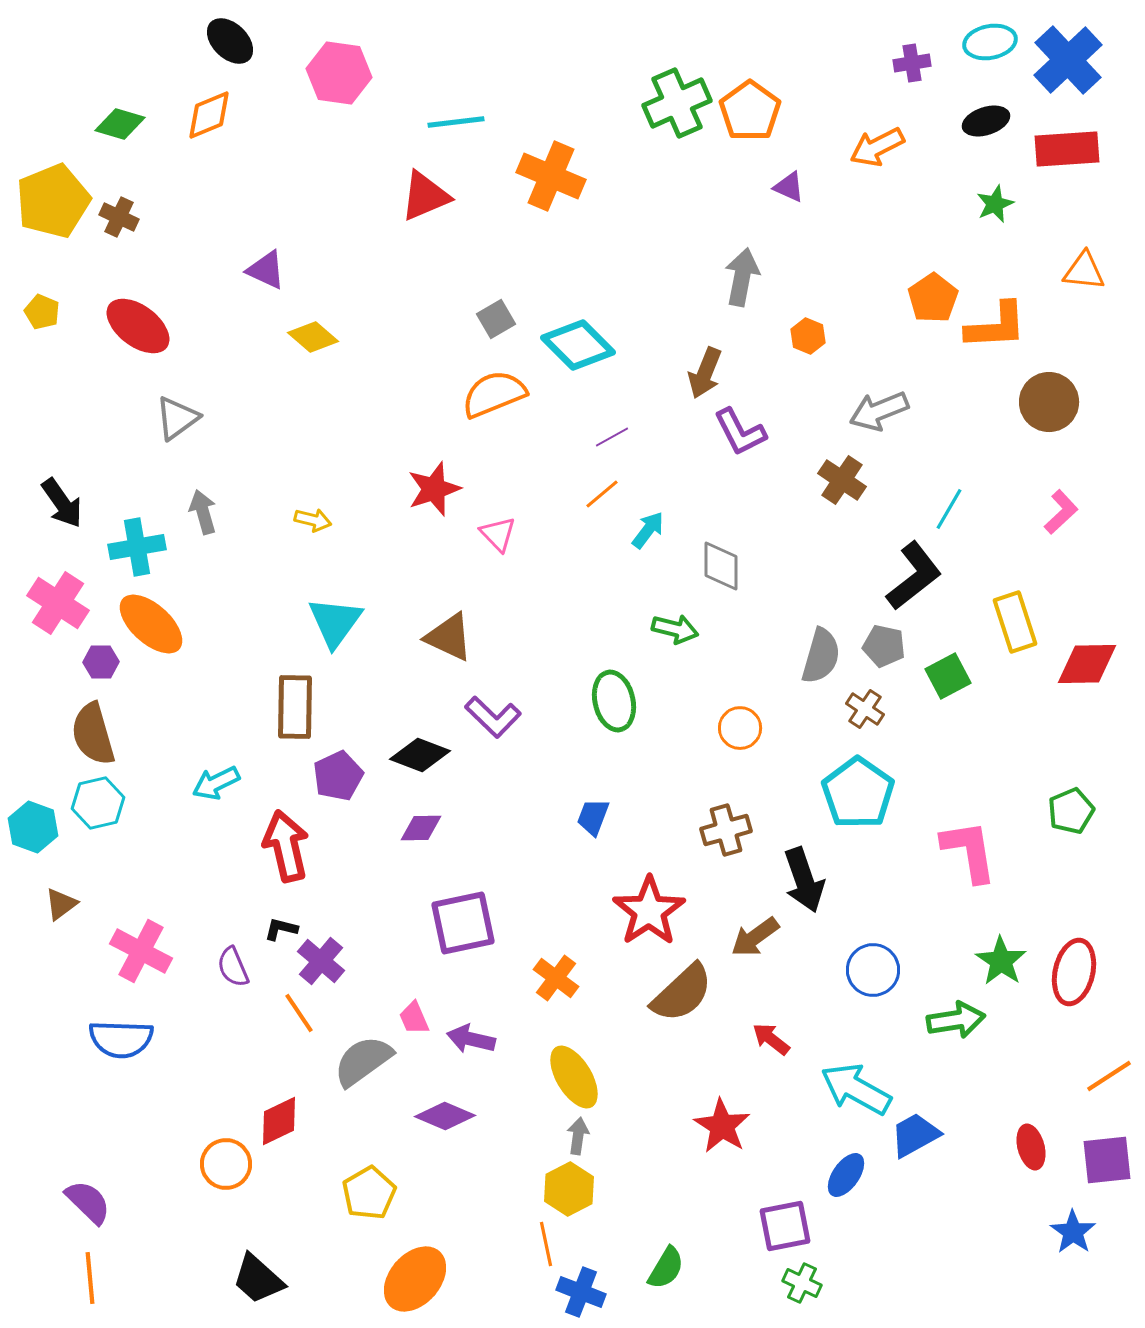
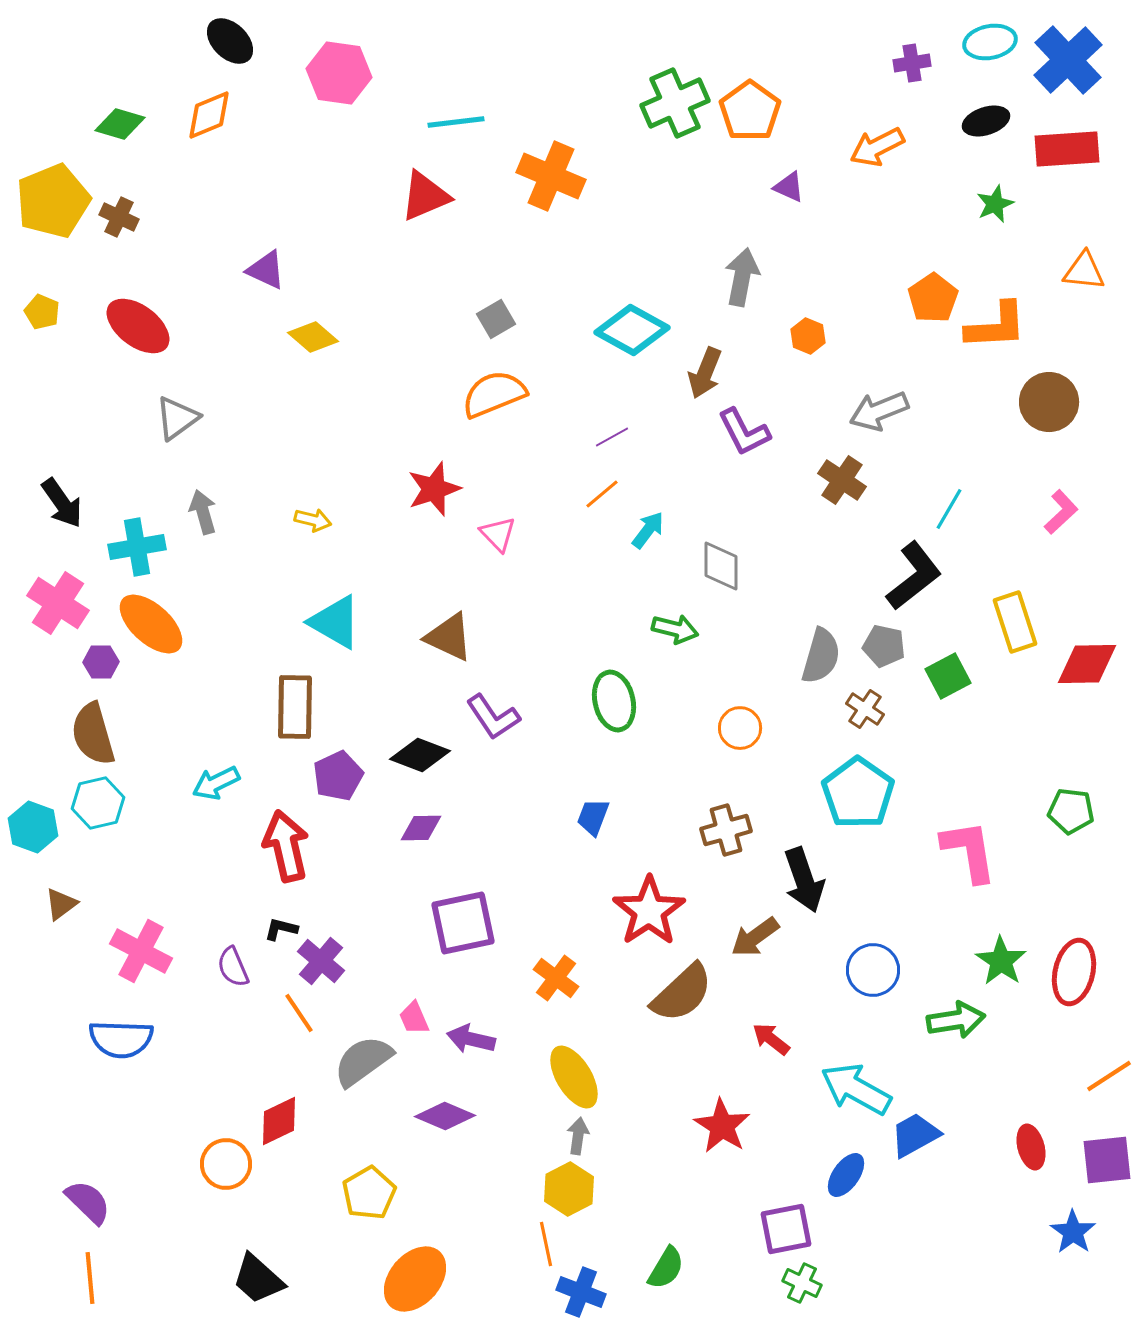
green cross at (677, 103): moved 2 px left
cyan diamond at (578, 345): moved 54 px right, 15 px up; rotated 16 degrees counterclockwise
purple L-shape at (740, 432): moved 4 px right
cyan triangle at (335, 622): rotated 36 degrees counterclockwise
purple L-shape at (493, 717): rotated 12 degrees clockwise
green pentagon at (1071, 811): rotated 30 degrees clockwise
purple square at (785, 1226): moved 1 px right, 3 px down
